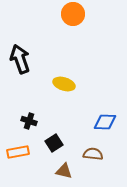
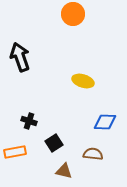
black arrow: moved 2 px up
yellow ellipse: moved 19 px right, 3 px up
orange rectangle: moved 3 px left
